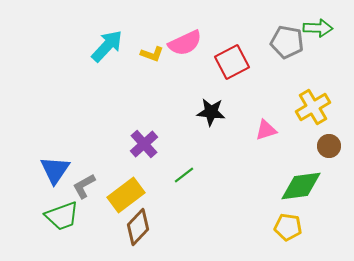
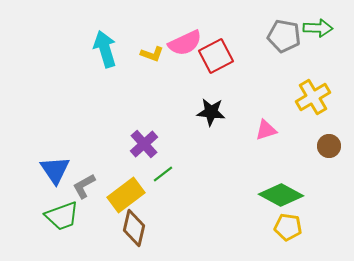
gray pentagon: moved 3 px left, 6 px up
cyan arrow: moved 2 px left, 3 px down; rotated 60 degrees counterclockwise
red square: moved 16 px left, 6 px up
yellow cross: moved 10 px up
blue triangle: rotated 8 degrees counterclockwise
green line: moved 21 px left, 1 px up
green diamond: moved 20 px left, 9 px down; rotated 36 degrees clockwise
brown diamond: moved 4 px left, 1 px down; rotated 30 degrees counterclockwise
